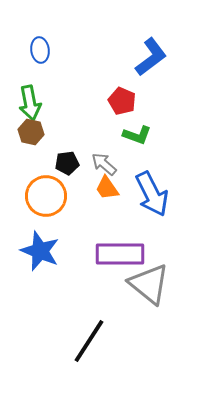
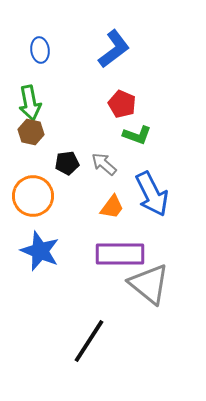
blue L-shape: moved 37 px left, 8 px up
red pentagon: moved 3 px down
orange trapezoid: moved 5 px right, 19 px down; rotated 108 degrees counterclockwise
orange circle: moved 13 px left
